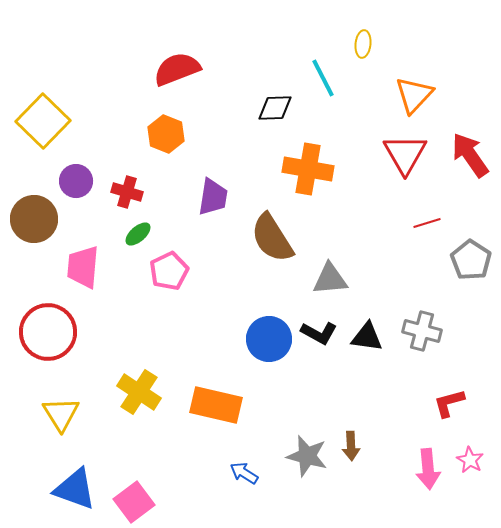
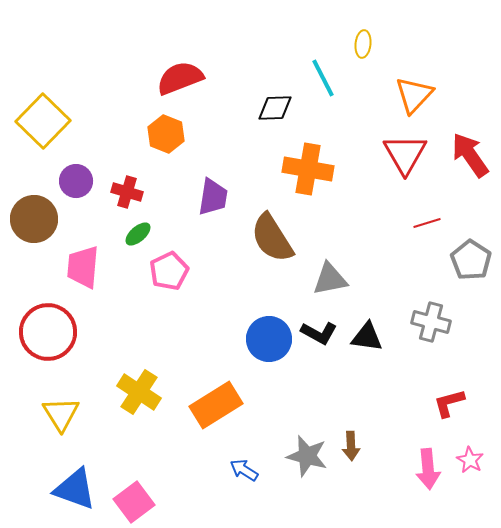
red semicircle: moved 3 px right, 9 px down
gray triangle: rotated 6 degrees counterclockwise
gray cross: moved 9 px right, 9 px up
orange rectangle: rotated 45 degrees counterclockwise
blue arrow: moved 3 px up
